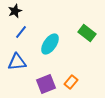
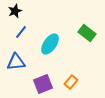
blue triangle: moved 1 px left
purple square: moved 3 px left
